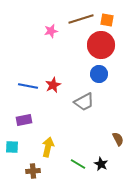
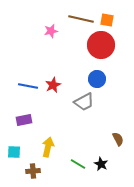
brown line: rotated 30 degrees clockwise
blue circle: moved 2 px left, 5 px down
cyan square: moved 2 px right, 5 px down
